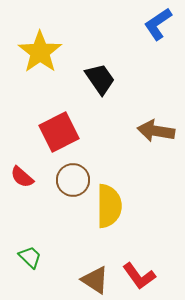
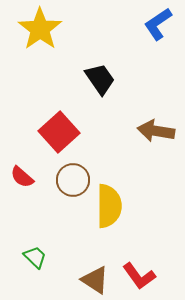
yellow star: moved 23 px up
red square: rotated 15 degrees counterclockwise
green trapezoid: moved 5 px right
